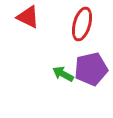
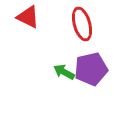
red ellipse: rotated 32 degrees counterclockwise
green arrow: moved 1 px right, 2 px up
